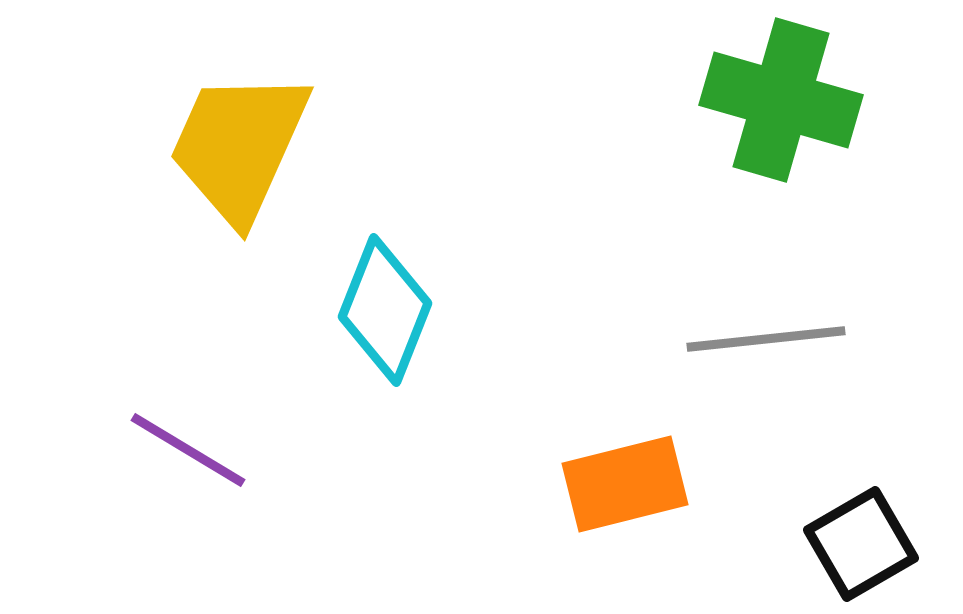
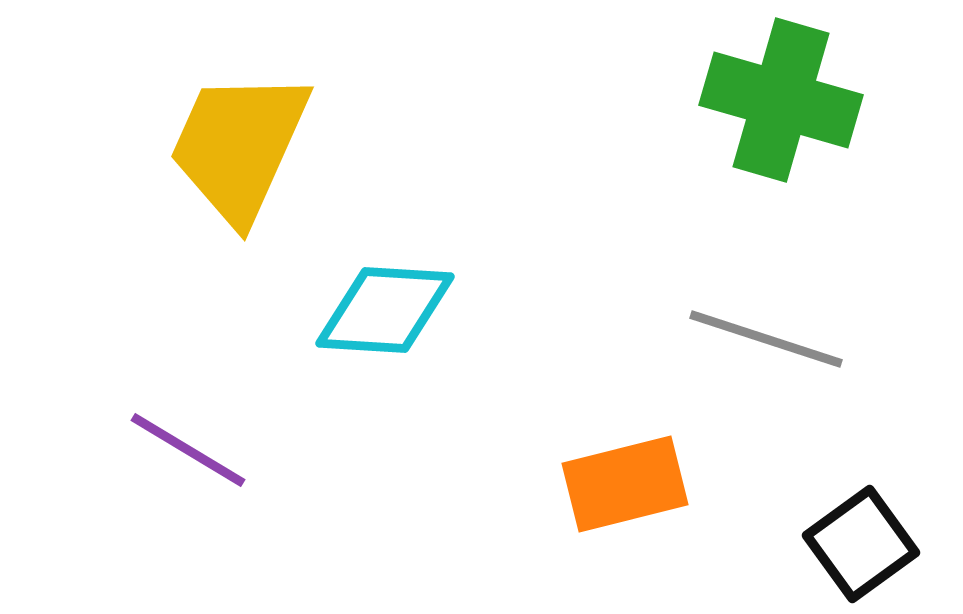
cyan diamond: rotated 72 degrees clockwise
gray line: rotated 24 degrees clockwise
black square: rotated 6 degrees counterclockwise
